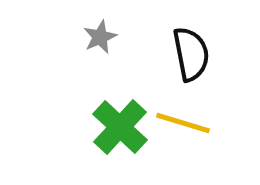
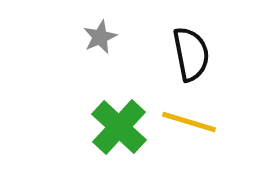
yellow line: moved 6 px right, 1 px up
green cross: moved 1 px left
